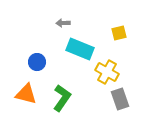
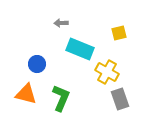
gray arrow: moved 2 px left
blue circle: moved 2 px down
green L-shape: moved 1 px left; rotated 12 degrees counterclockwise
